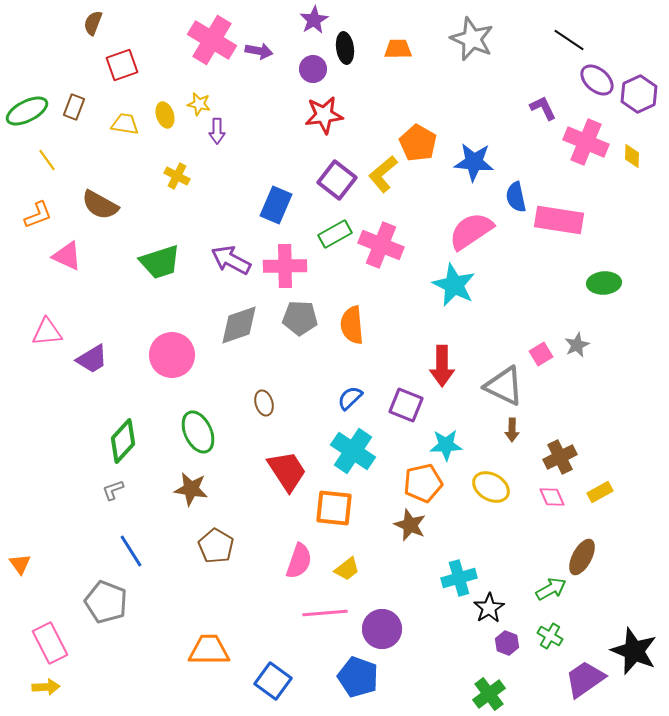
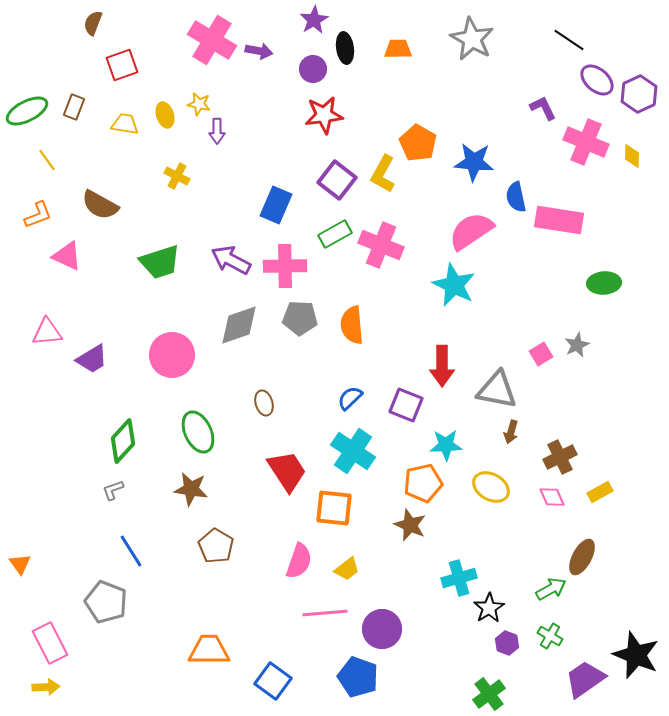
gray star at (472, 39): rotated 6 degrees clockwise
yellow L-shape at (383, 174): rotated 21 degrees counterclockwise
gray triangle at (504, 386): moved 7 px left, 4 px down; rotated 15 degrees counterclockwise
brown arrow at (512, 430): moved 1 px left, 2 px down; rotated 15 degrees clockwise
black star at (634, 651): moved 2 px right, 4 px down
